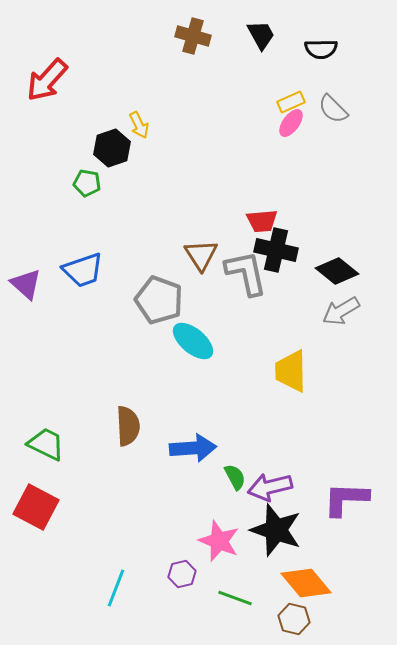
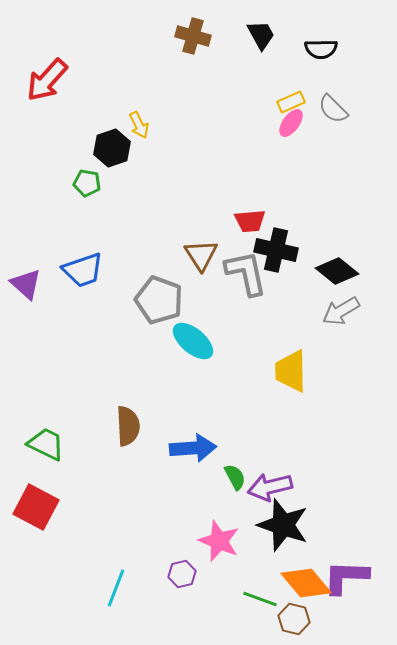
red trapezoid: moved 12 px left
purple L-shape: moved 78 px down
black star: moved 7 px right, 5 px up
green line: moved 25 px right, 1 px down
